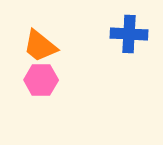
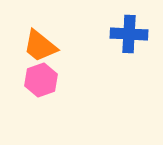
pink hexagon: rotated 20 degrees counterclockwise
